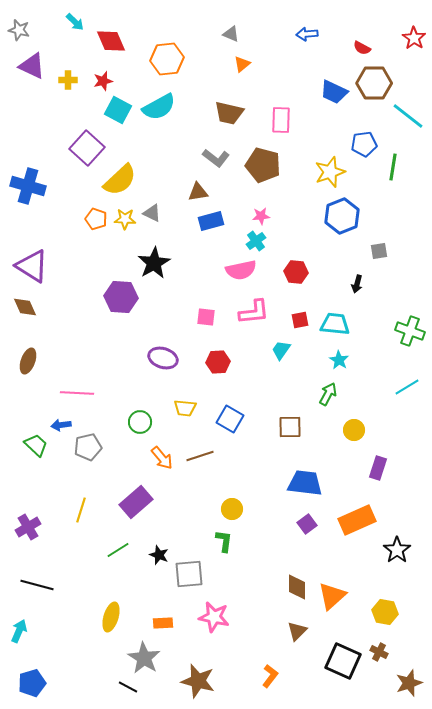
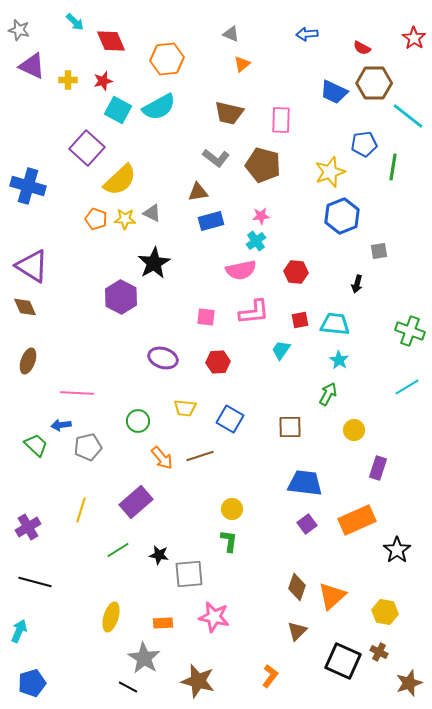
purple hexagon at (121, 297): rotated 24 degrees clockwise
green circle at (140, 422): moved 2 px left, 1 px up
green L-shape at (224, 541): moved 5 px right
black star at (159, 555): rotated 12 degrees counterclockwise
black line at (37, 585): moved 2 px left, 3 px up
brown diamond at (297, 587): rotated 20 degrees clockwise
